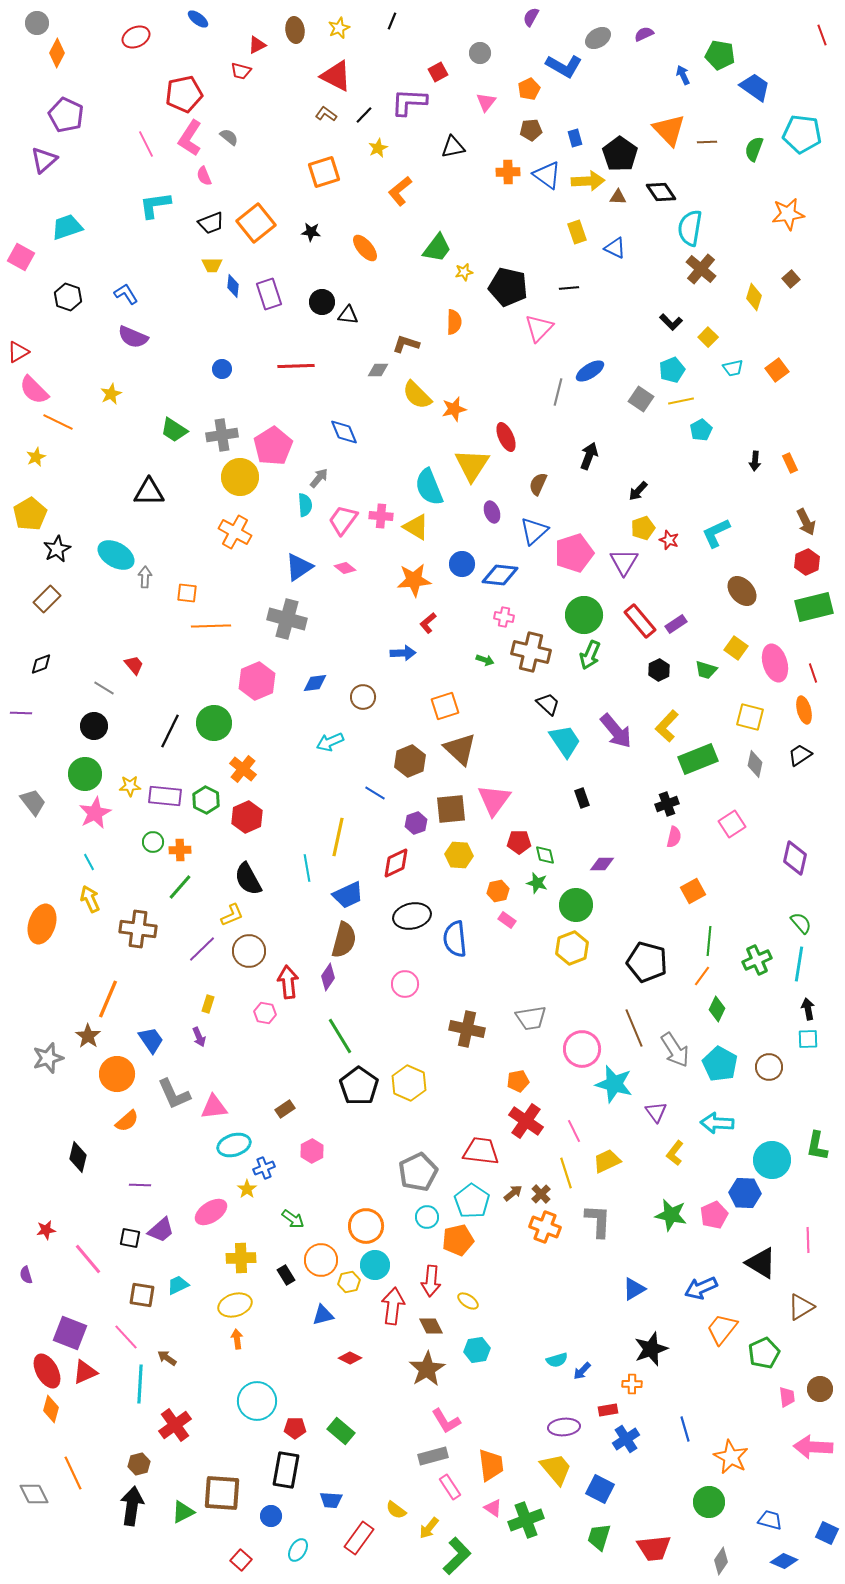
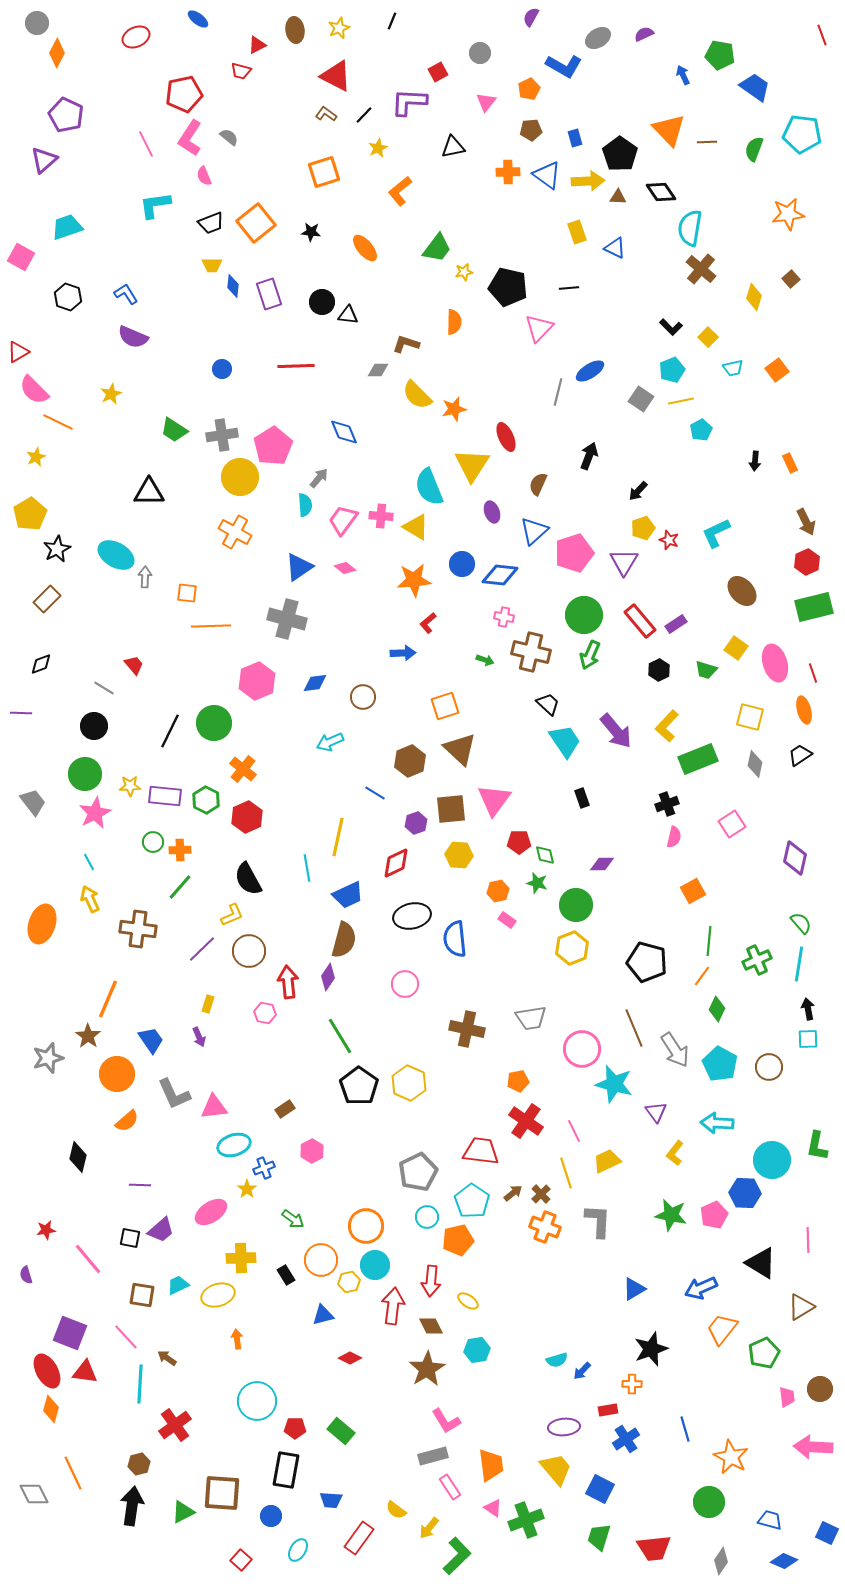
black L-shape at (671, 322): moved 5 px down
yellow ellipse at (235, 1305): moved 17 px left, 10 px up
red triangle at (85, 1372): rotated 32 degrees clockwise
